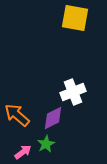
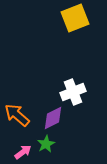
yellow square: rotated 32 degrees counterclockwise
